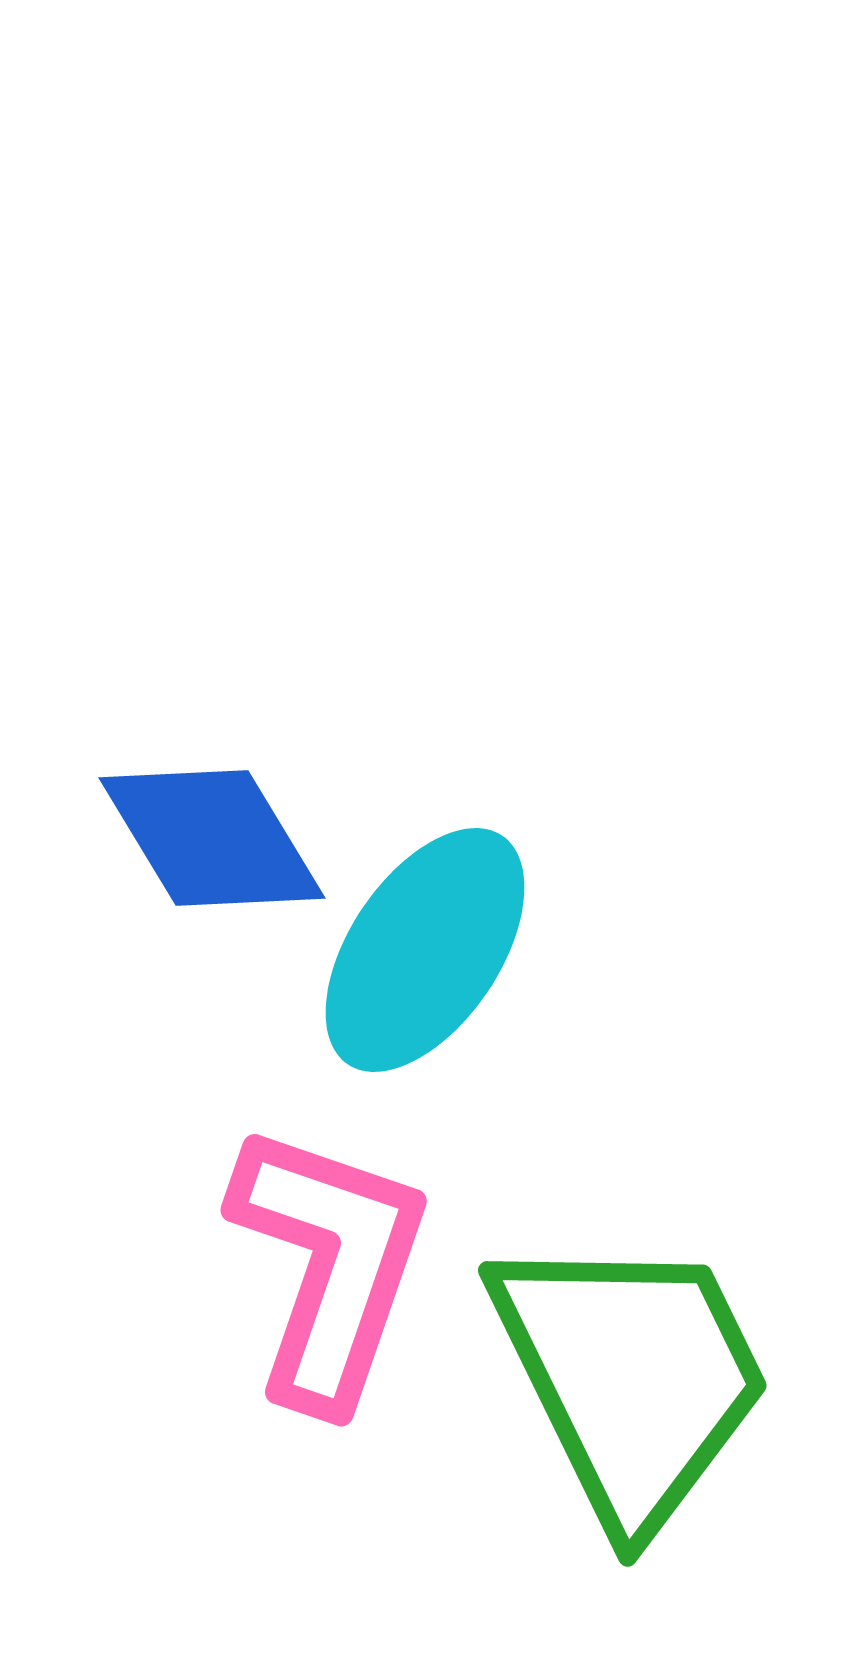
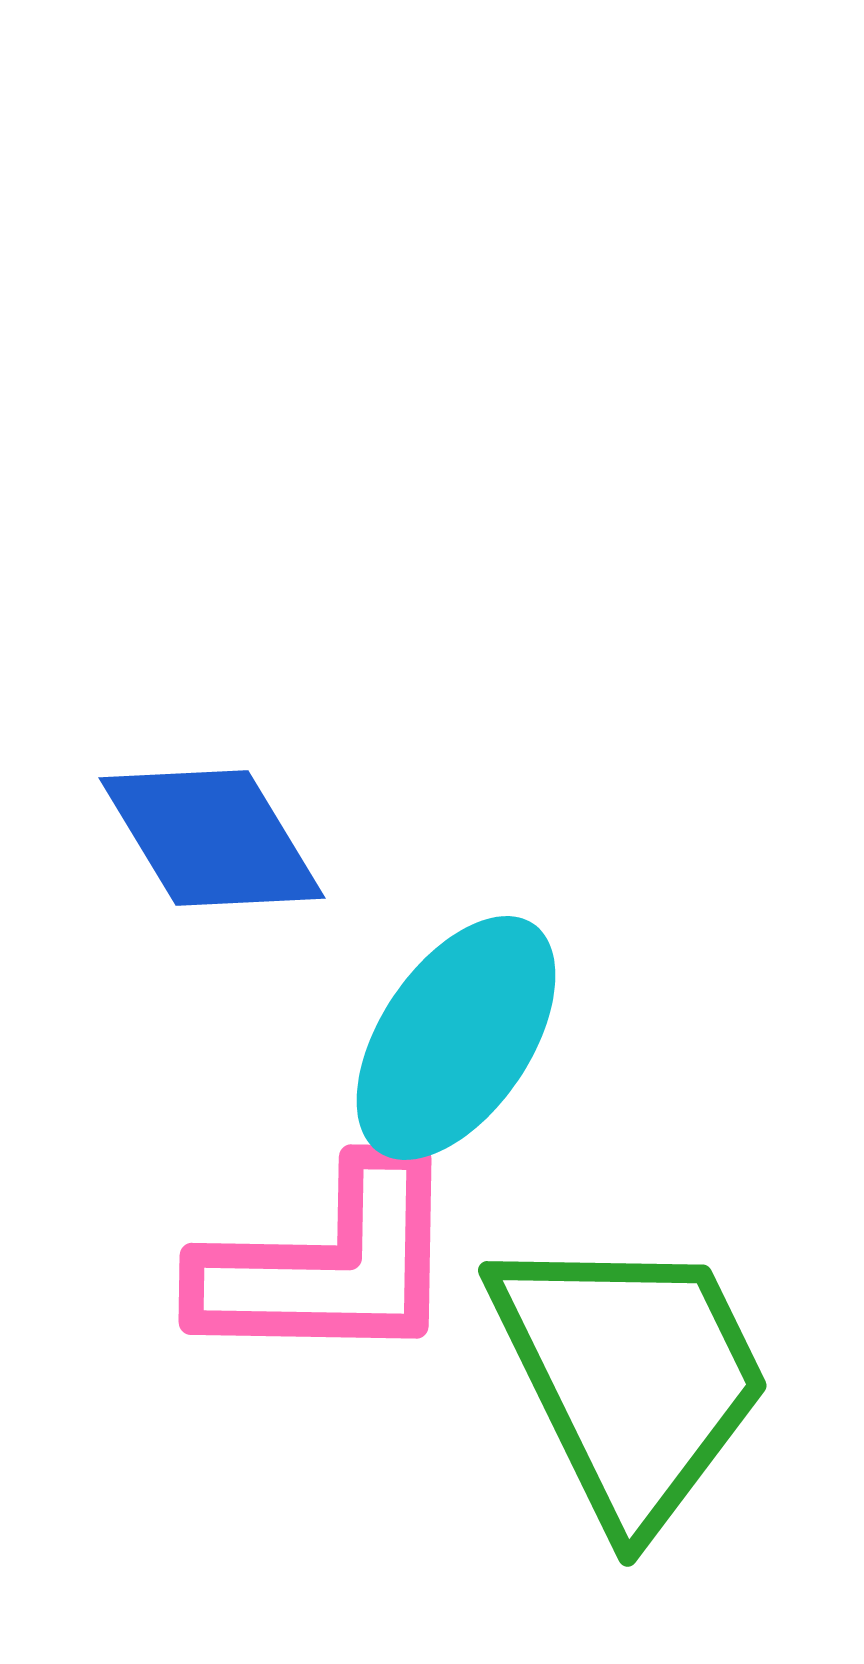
cyan ellipse: moved 31 px right, 88 px down
pink L-shape: rotated 72 degrees clockwise
